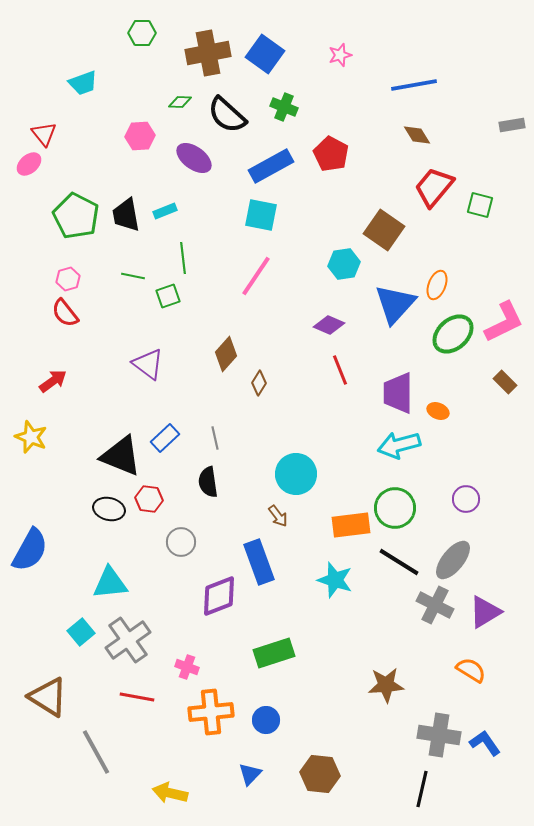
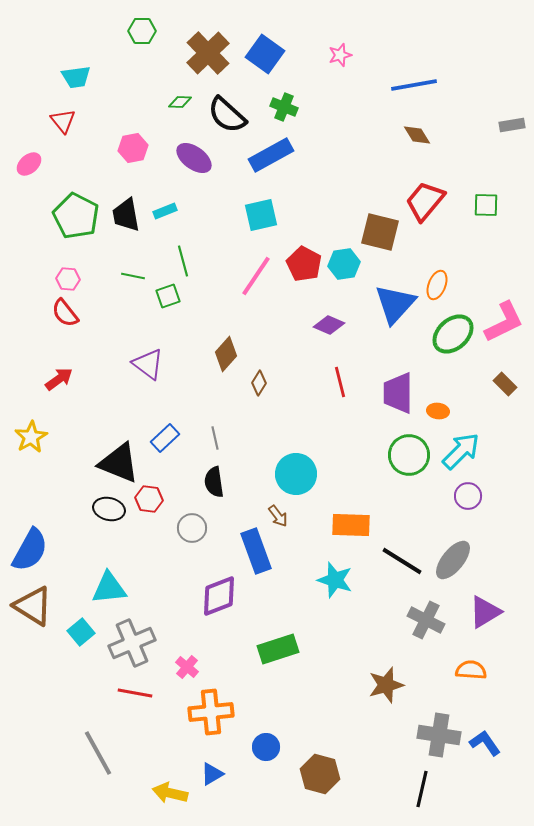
green hexagon at (142, 33): moved 2 px up
brown cross at (208, 53): rotated 33 degrees counterclockwise
cyan trapezoid at (83, 83): moved 7 px left, 6 px up; rotated 12 degrees clockwise
red triangle at (44, 134): moved 19 px right, 13 px up
pink hexagon at (140, 136): moved 7 px left, 12 px down; rotated 8 degrees counterclockwise
red pentagon at (331, 154): moved 27 px left, 110 px down
blue rectangle at (271, 166): moved 11 px up
red trapezoid at (434, 187): moved 9 px left, 14 px down
green square at (480, 205): moved 6 px right; rotated 12 degrees counterclockwise
cyan square at (261, 215): rotated 24 degrees counterclockwise
brown square at (384, 230): moved 4 px left, 2 px down; rotated 21 degrees counterclockwise
green line at (183, 258): moved 3 px down; rotated 8 degrees counterclockwise
pink hexagon at (68, 279): rotated 20 degrees clockwise
red line at (340, 370): moved 12 px down; rotated 8 degrees clockwise
red arrow at (53, 381): moved 6 px right, 2 px up
brown rectangle at (505, 382): moved 2 px down
orange ellipse at (438, 411): rotated 15 degrees counterclockwise
yellow star at (31, 437): rotated 20 degrees clockwise
cyan arrow at (399, 445): moved 62 px right, 6 px down; rotated 150 degrees clockwise
black triangle at (121, 456): moved 2 px left, 7 px down
black semicircle at (208, 482): moved 6 px right
purple circle at (466, 499): moved 2 px right, 3 px up
green circle at (395, 508): moved 14 px right, 53 px up
orange rectangle at (351, 525): rotated 9 degrees clockwise
gray circle at (181, 542): moved 11 px right, 14 px up
blue rectangle at (259, 562): moved 3 px left, 11 px up
black line at (399, 562): moved 3 px right, 1 px up
cyan triangle at (110, 583): moved 1 px left, 5 px down
gray cross at (435, 605): moved 9 px left, 15 px down
gray cross at (128, 640): moved 4 px right, 3 px down; rotated 12 degrees clockwise
green rectangle at (274, 653): moved 4 px right, 4 px up
pink cross at (187, 667): rotated 20 degrees clockwise
orange semicircle at (471, 670): rotated 28 degrees counterclockwise
brown star at (386, 685): rotated 12 degrees counterclockwise
brown triangle at (48, 697): moved 15 px left, 91 px up
red line at (137, 697): moved 2 px left, 4 px up
blue circle at (266, 720): moved 27 px down
gray line at (96, 752): moved 2 px right, 1 px down
blue triangle at (250, 774): moved 38 px left; rotated 15 degrees clockwise
brown hexagon at (320, 774): rotated 9 degrees clockwise
